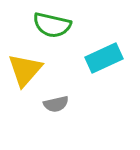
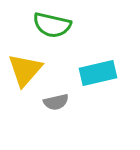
cyan rectangle: moved 6 px left, 15 px down; rotated 12 degrees clockwise
gray semicircle: moved 2 px up
